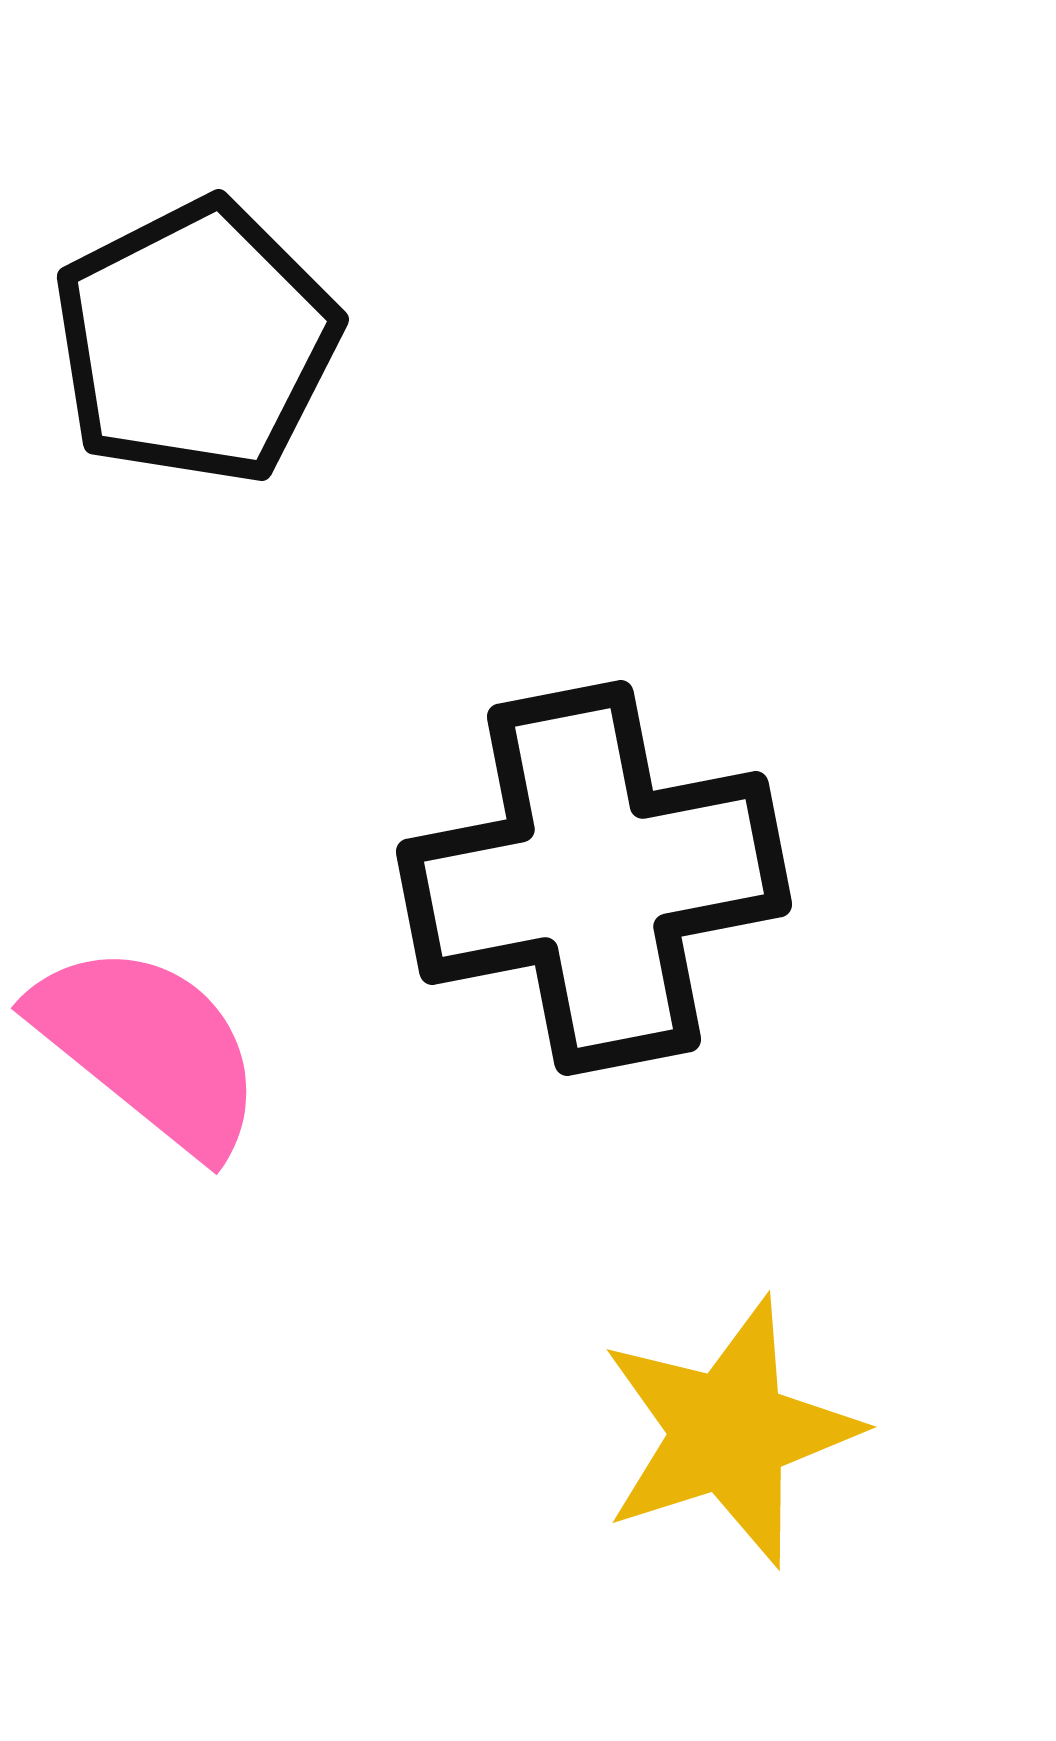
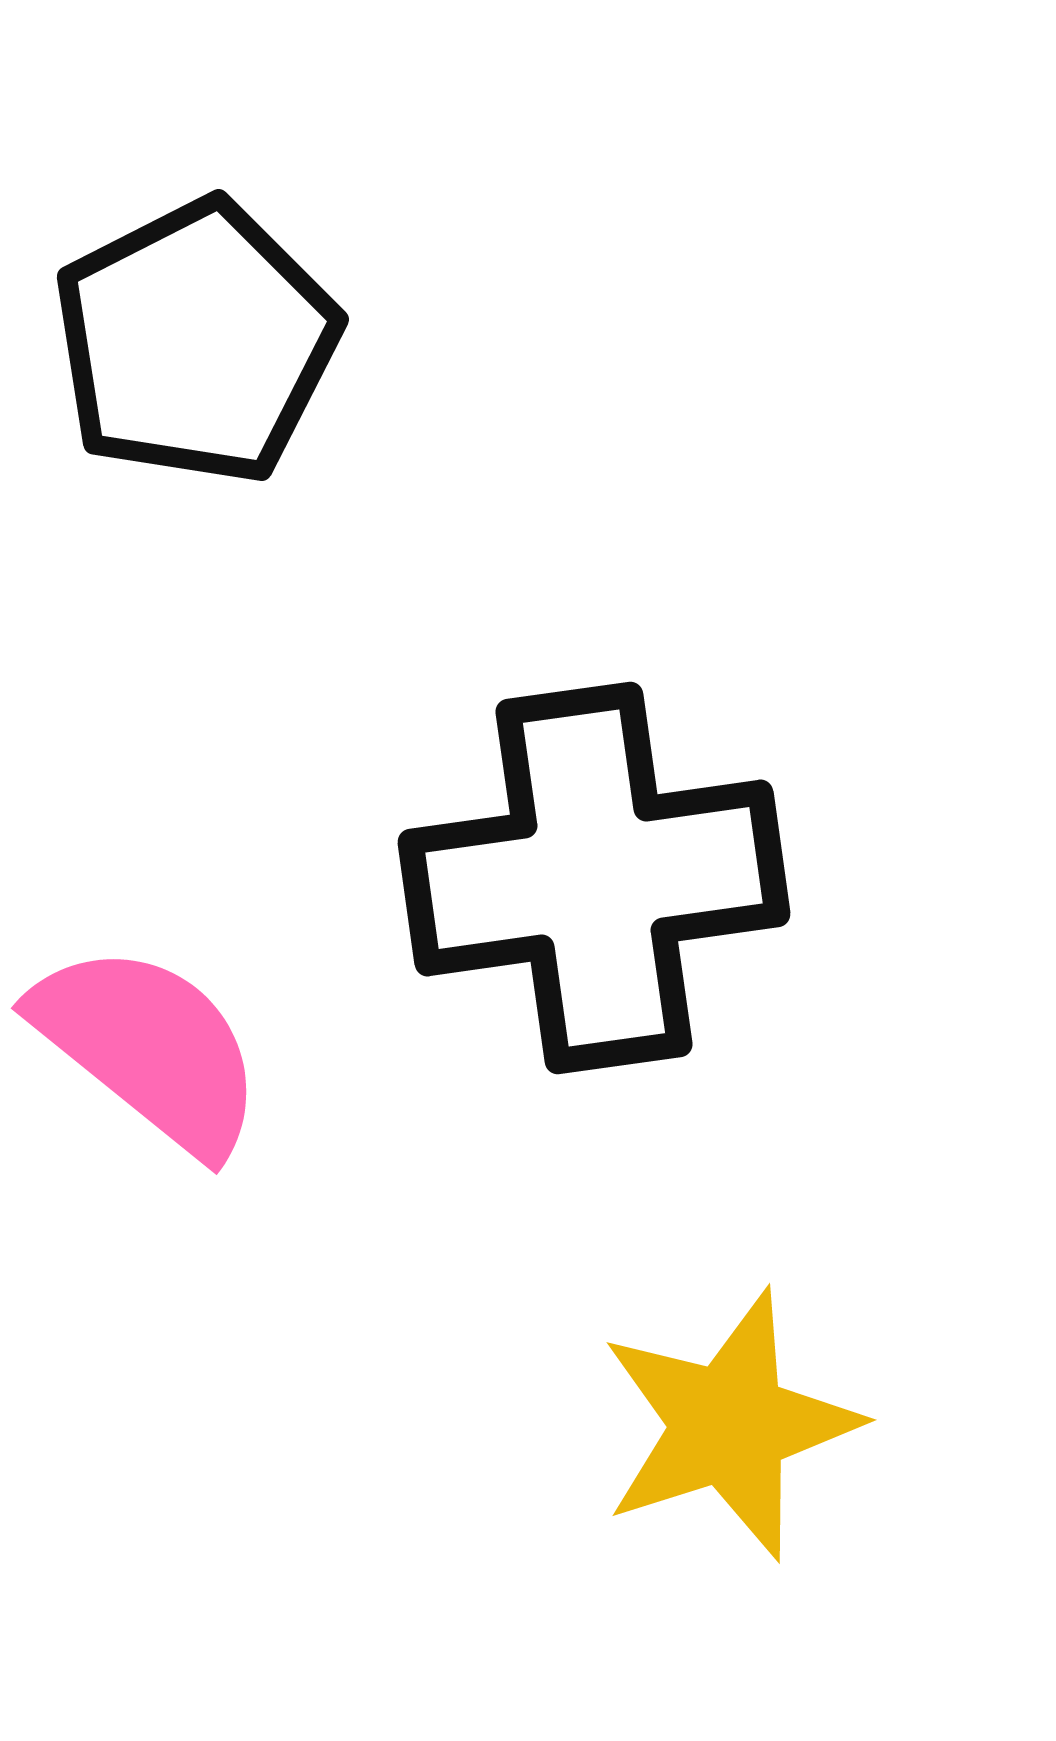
black cross: rotated 3 degrees clockwise
yellow star: moved 7 px up
